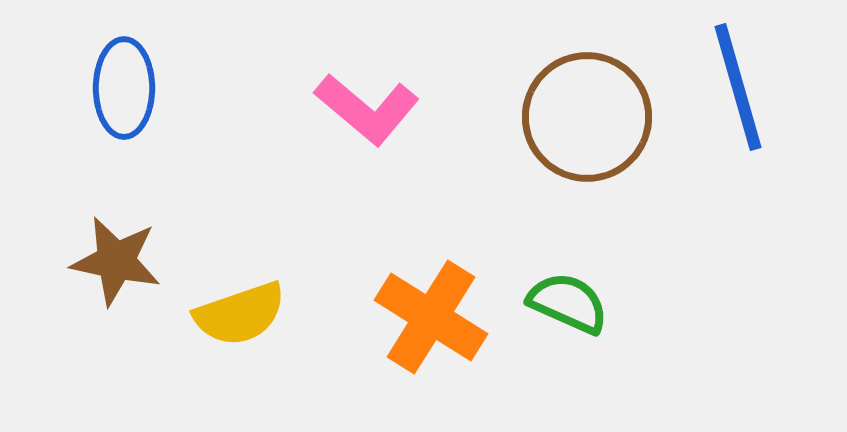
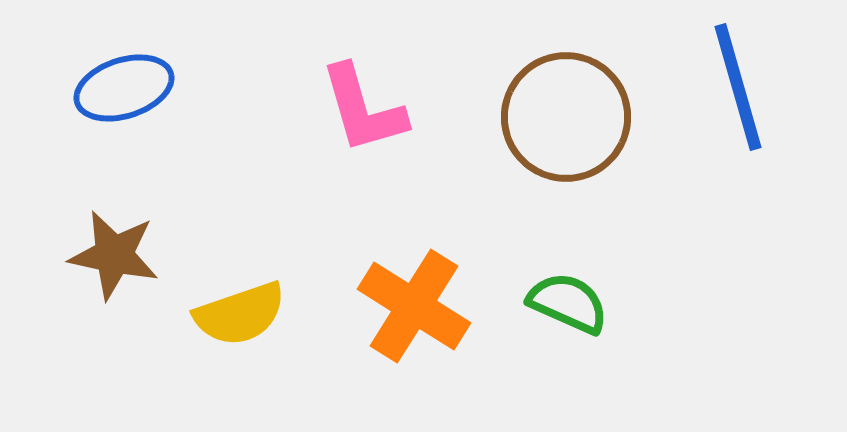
blue ellipse: rotated 72 degrees clockwise
pink L-shape: moved 4 px left; rotated 34 degrees clockwise
brown circle: moved 21 px left
brown star: moved 2 px left, 6 px up
orange cross: moved 17 px left, 11 px up
